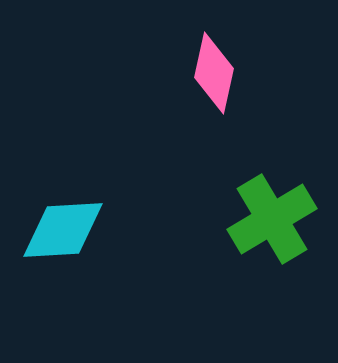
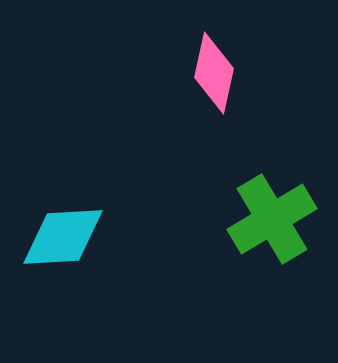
cyan diamond: moved 7 px down
